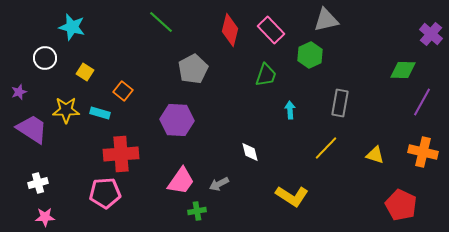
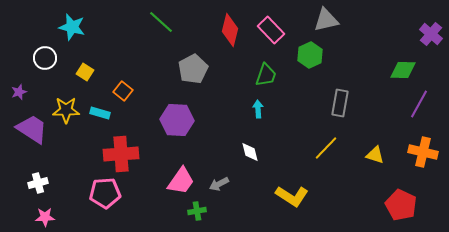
purple line: moved 3 px left, 2 px down
cyan arrow: moved 32 px left, 1 px up
